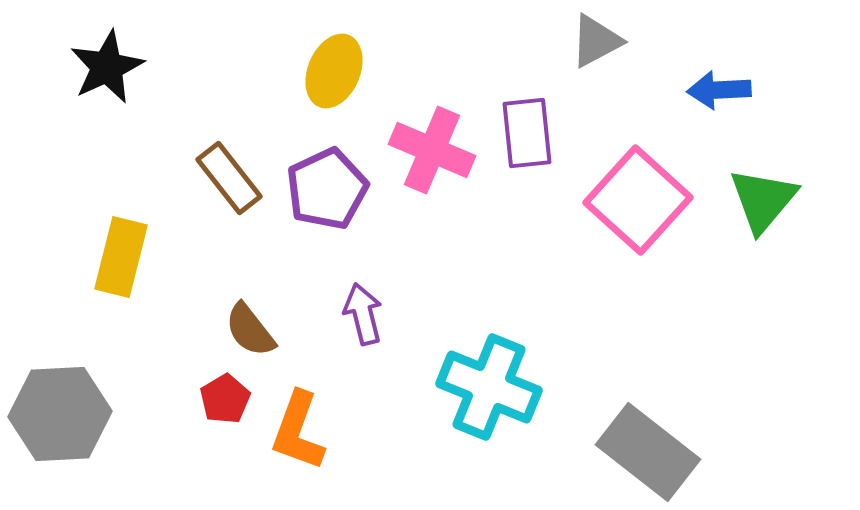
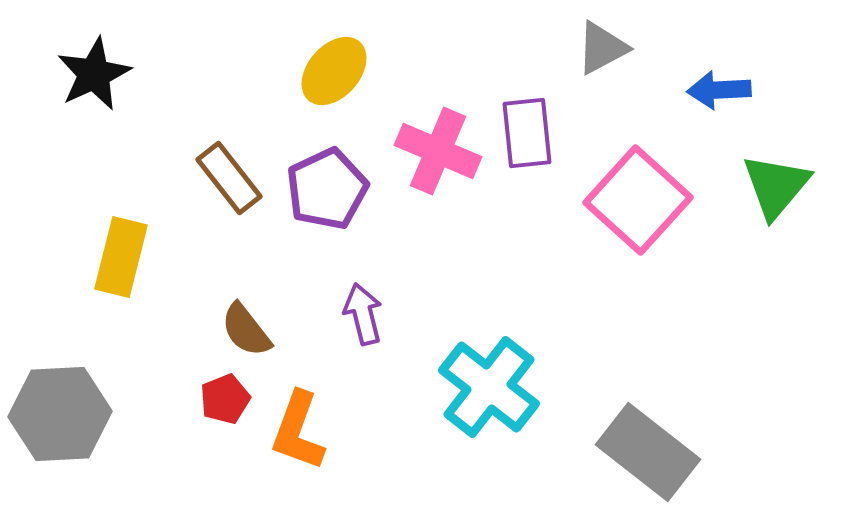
gray triangle: moved 6 px right, 7 px down
black star: moved 13 px left, 7 px down
yellow ellipse: rotated 18 degrees clockwise
pink cross: moved 6 px right, 1 px down
green triangle: moved 13 px right, 14 px up
brown semicircle: moved 4 px left
cyan cross: rotated 16 degrees clockwise
red pentagon: rotated 9 degrees clockwise
